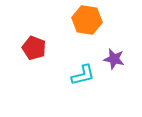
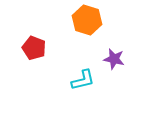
orange hexagon: rotated 8 degrees clockwise
cyan L-shape: moved 5 px down
